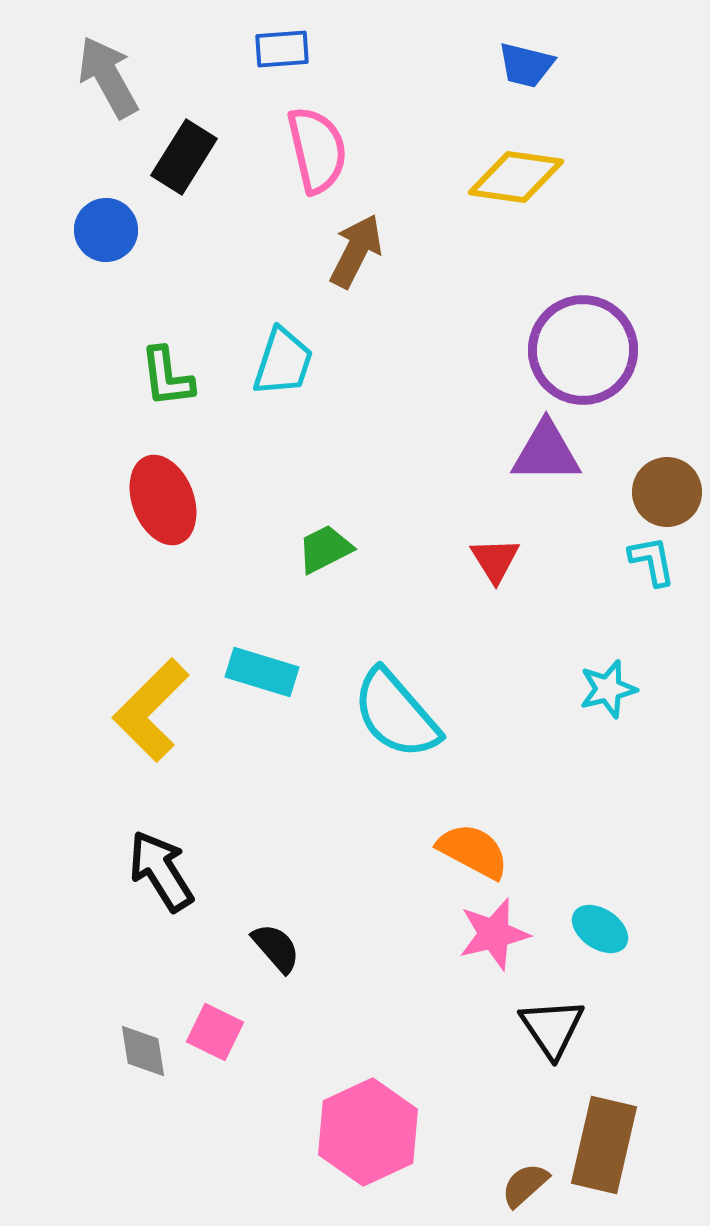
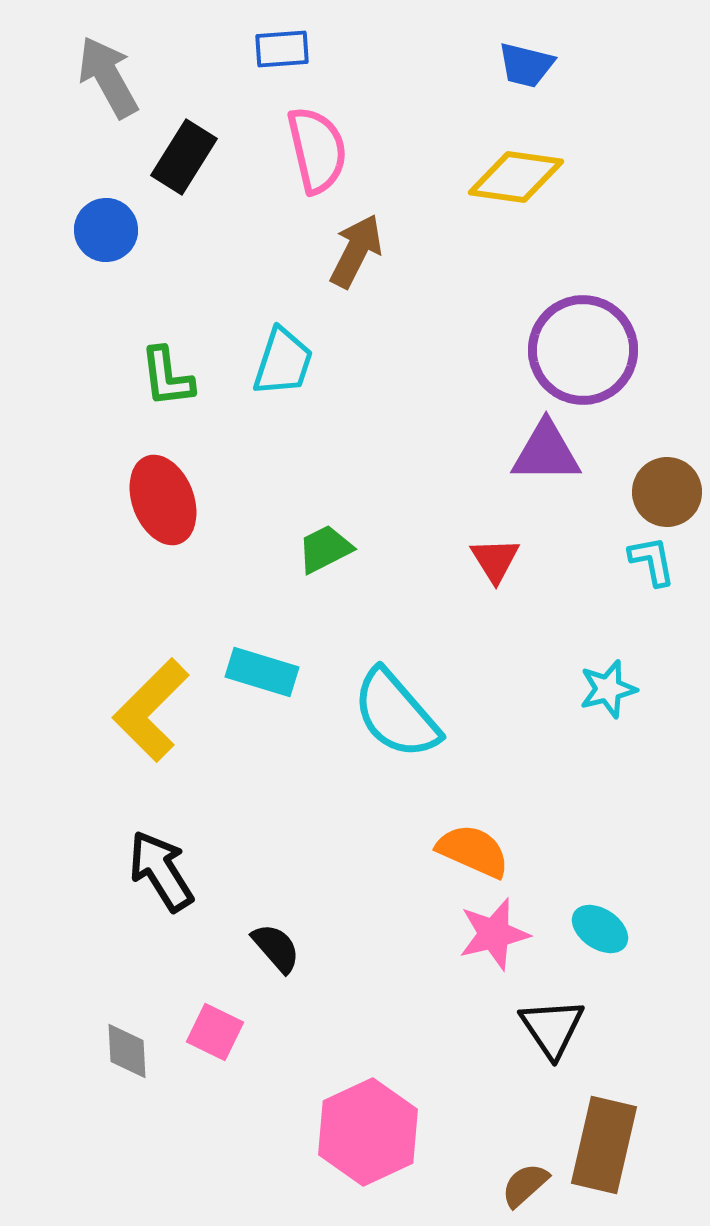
orange semicircle: rotated 4 degrees counterclockwise
gray diamond: moved 16 px left; rotated 6 degrees clockwise
